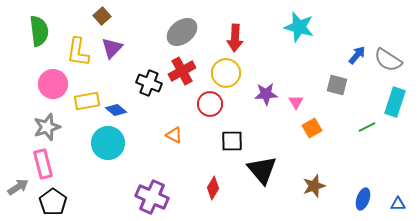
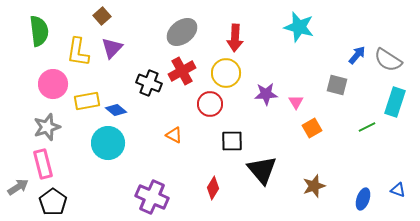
blue triangle: moved 14 px up; rotated 21 degrees clockwise
